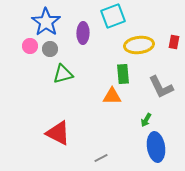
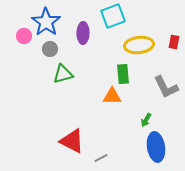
pink circle: moved 6 px left, 10 px up
gray L-shape: moved 5 px right
red triangle: moved 14 px right, 8 px down
